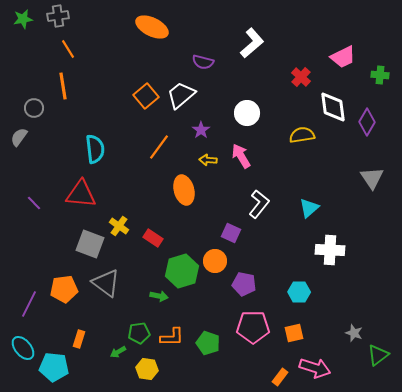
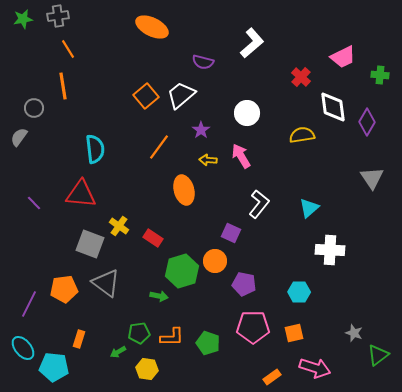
orange rectangle at (280, 377): moved 8 px left; rotated 18 degrees clockwise
